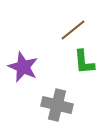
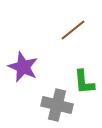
green L-shape: moved 20 px down
